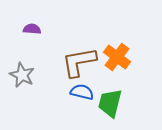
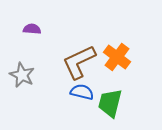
brown L-shape: rotated 15 degrees counterclockwise
